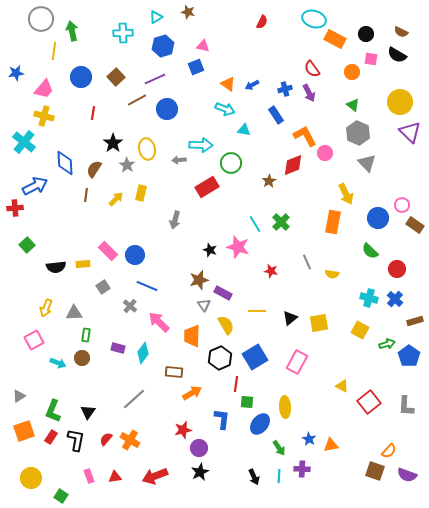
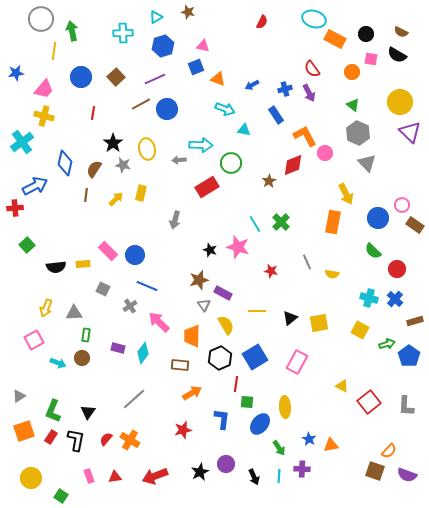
orange triangle at (228, 84): moved 10 px left, 5 px up; rotated 14 degrees counterclockwise
brown line at (137, 100): moved 4 px right, 4 px down
cyan cross at (24, 142): moved 2 px left; rotated 15 degrees clockwise
blue diamond at (65, 163): rotated 15 degrees clockwise
gray star at (127, 165): moved 4 px left; rotated 21 degrees counterclockwise
green semicircle at (370, 251): moved 3 px right
gray square at (103, 287): moved 2 px down; rotated 32 degrees counterclockwise
gray cross at (130, 306): rotated 16 degrees clockwise
brown rectangle at (174, 372): moved 6 px right, 7 px up
purple circle at (199, 448): moved 27 px right, 16 px down
